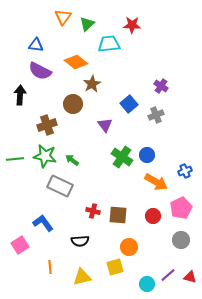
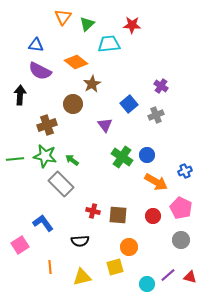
gray rectangle: moved 1 px right, 2 px up; rotated 20 degrees clockwise
pink pentagon: rotated 20 degrees counterclockwise
